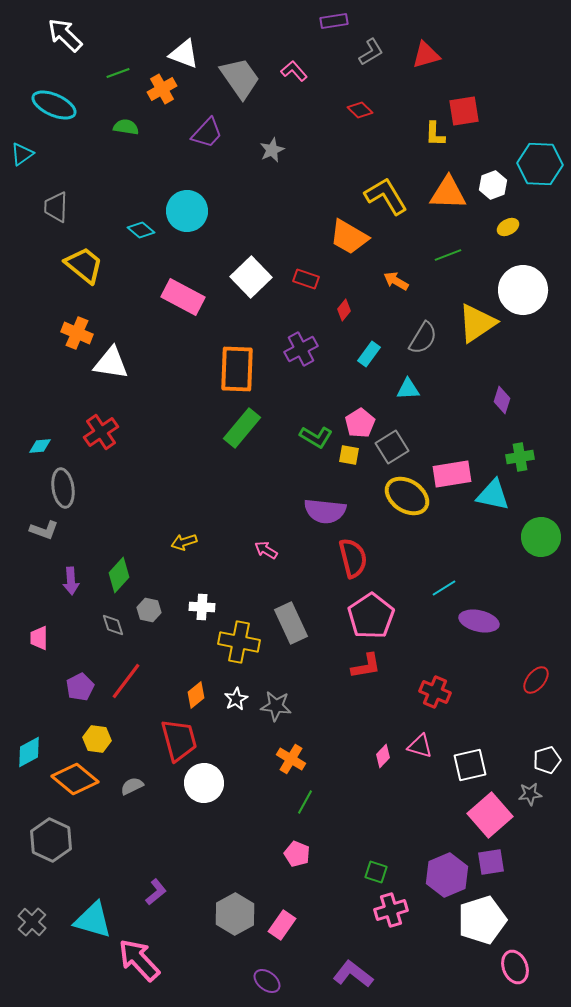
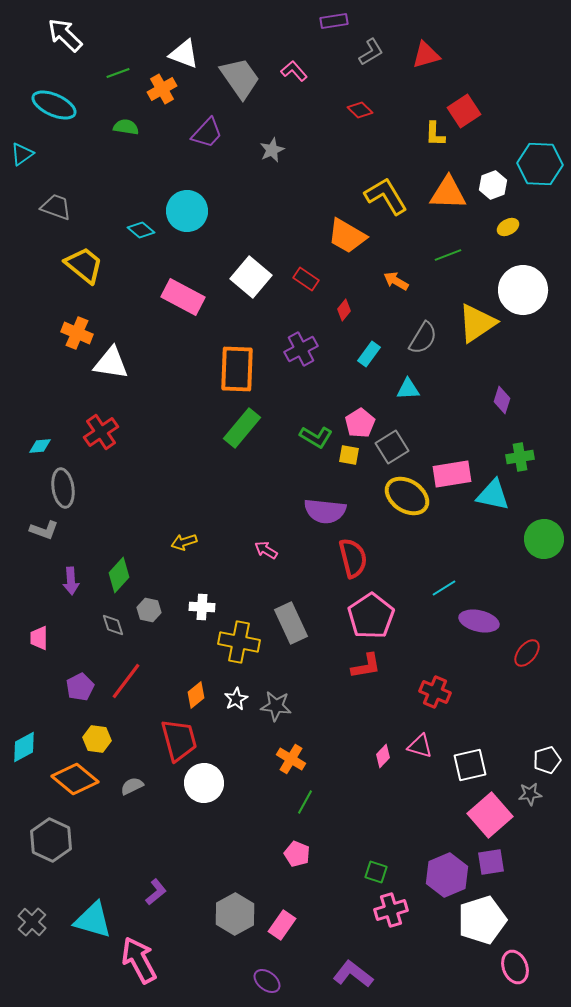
red square at (464, 111): rotated 24 degrees counterclockwise
gray trapezoid at (56, 207): rotated 108 degrees clockwise
orange trapezoid at (349, 237): moved 2 px left, 1 px up
white square at (251, 277): rotated 6 degrees counterclockwise
red rectangle at (306, 279): rotated 15 degrees clockwise
green circle at (541, 537): moved 3 px right, 2 px down
red ellipse at (536, 680): moved 9 px left, 27 px up
cyan diamond at (29, 752): moved 5 px left, 5 px up
pink arrow at (139, 960): rotated 15 degrees clockwise
